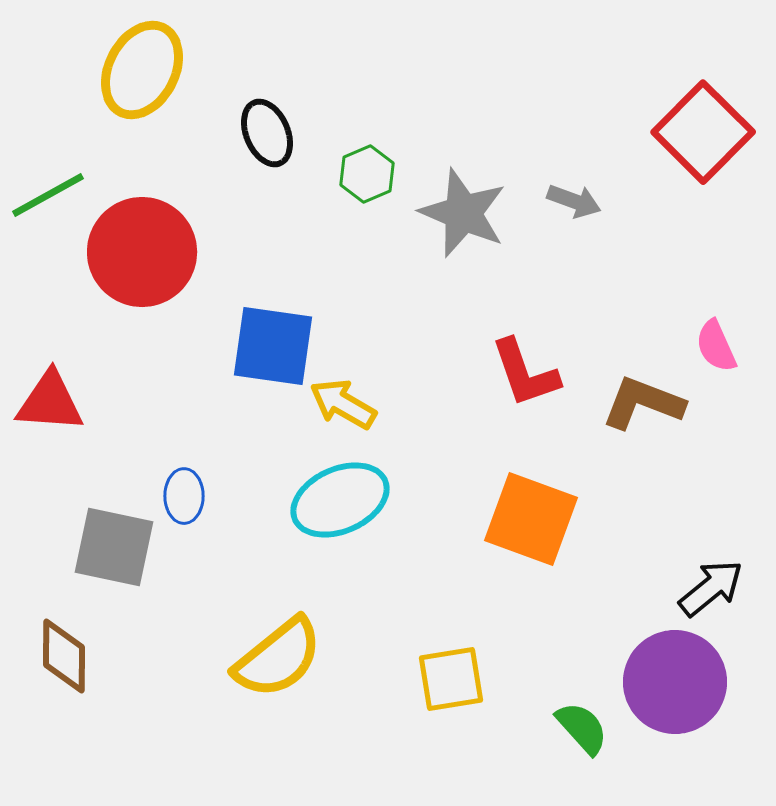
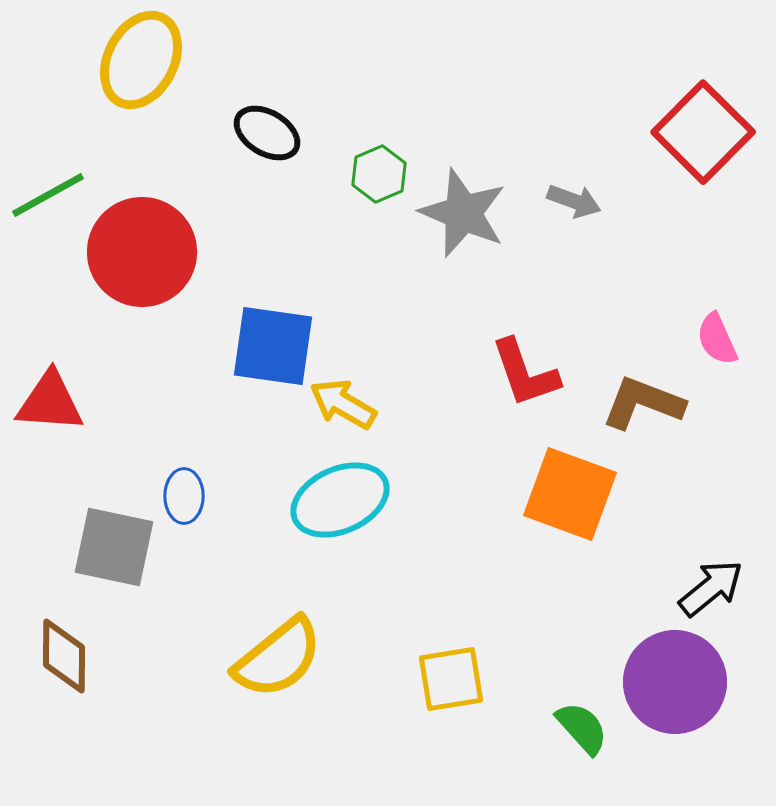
yellow ellipse: moved 1 px left, 10 px up
black ellipse: rotated 36 degrees counterclockwise
green hexagon: moved 12 px right
pink semicircle: moved 1 px right, 7 px up
orange square: moved 39 px right, 25 px up
